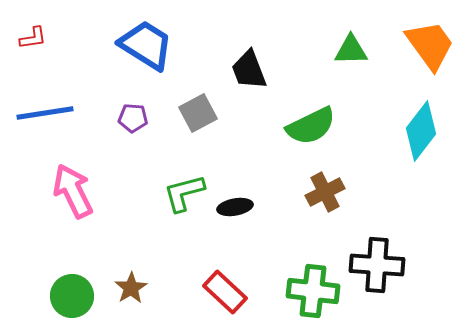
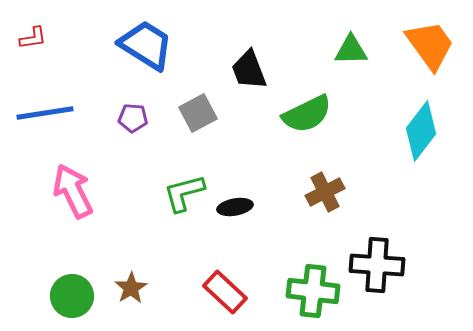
green semicircle: moved 4 px left, 12 px up
